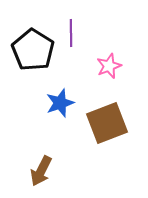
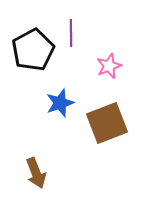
black pentagon: rotated 12 degrees clockwise
brown arrow: moved 5 px left, 2 px down; rotated 48 degrees counterclockwise
